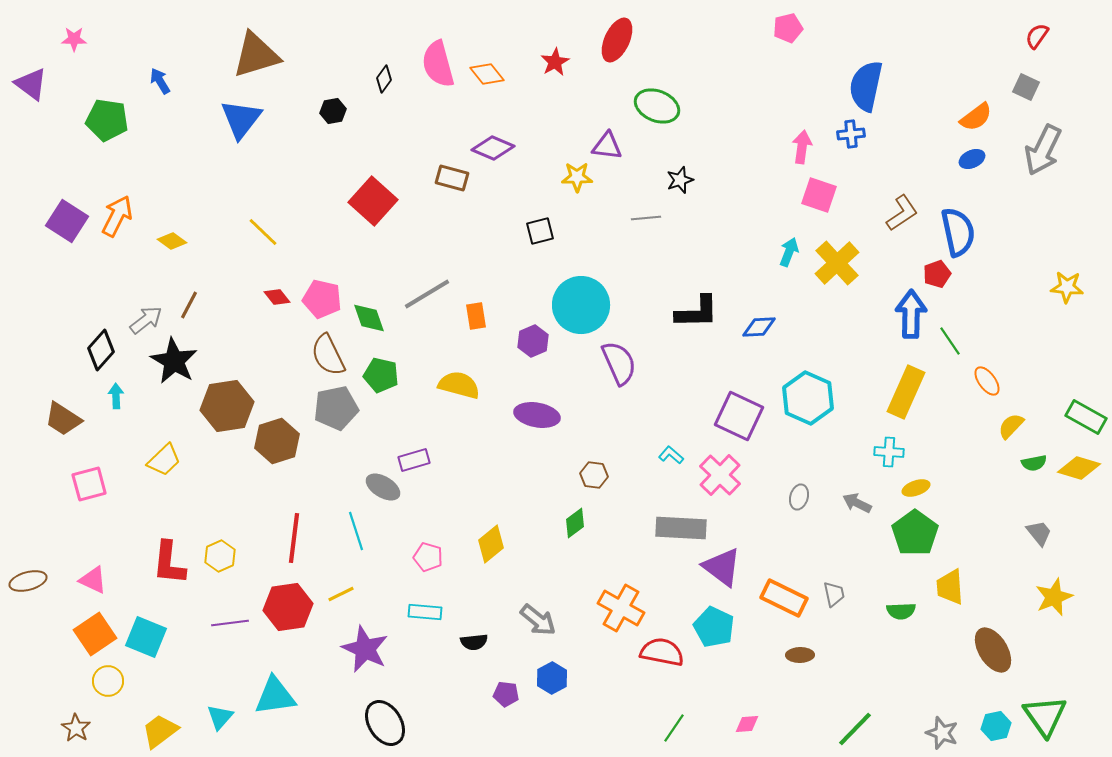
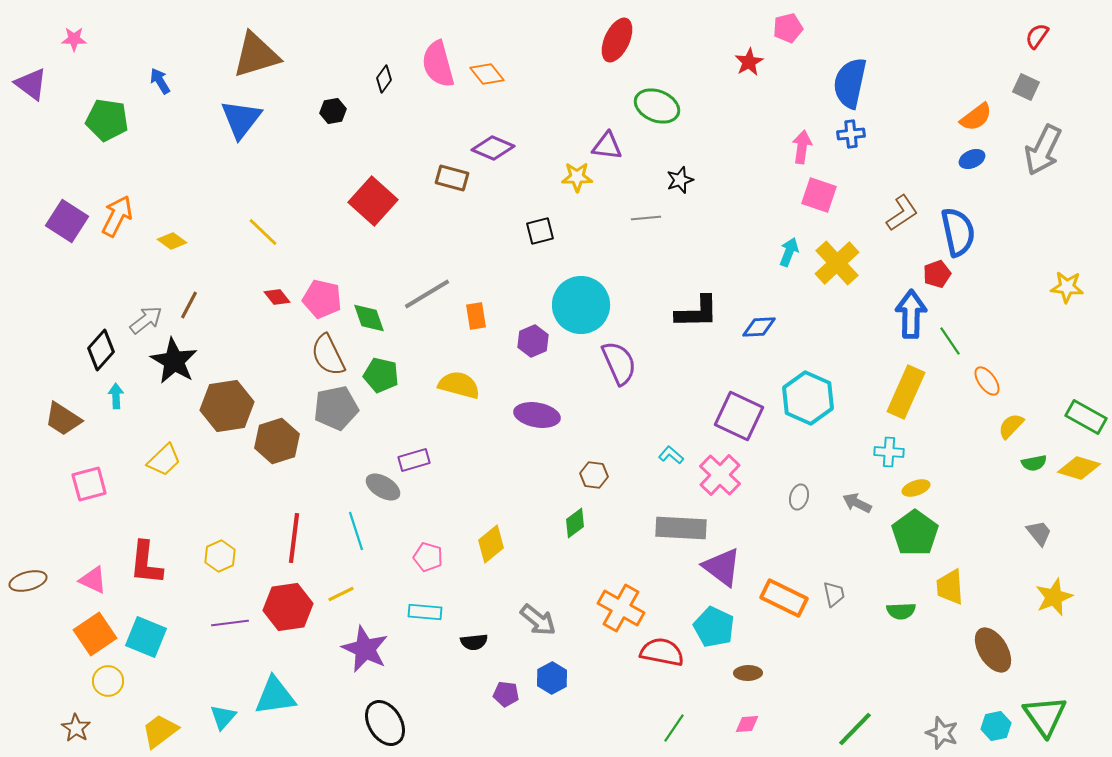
red star at (555, 62): moved 194 px right
blue semicircle at (866, 86): moved 16 px left, 3 px up
red L-shape at (169, 563): moved 23 px left
brown ellipse at (800, 655): moved 52 px left, 18 px down
cyan triangle at (220, 717): moved 3 px right
